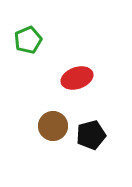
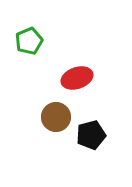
green pentagon: moved 1 px right, 1 px down
brown circle: moved 3 px right, 9 px up
